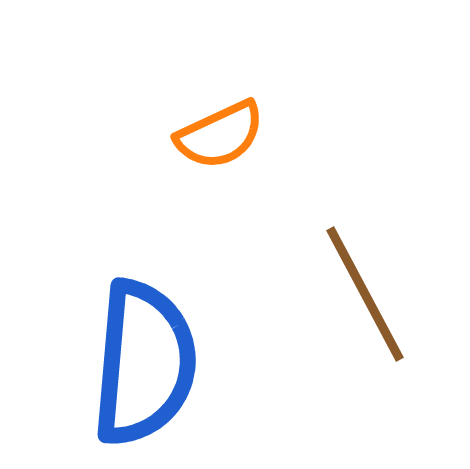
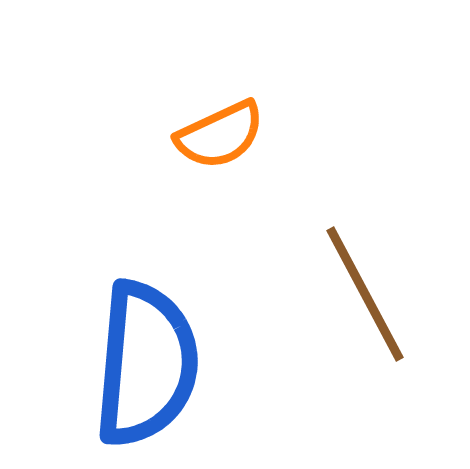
blue semicircle: moved 2 px right, 1 px down
